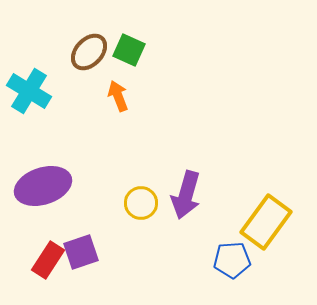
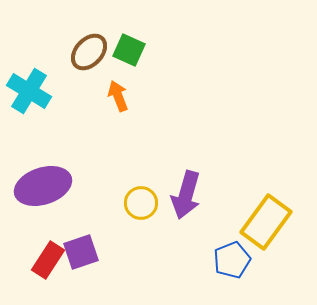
blue pentagon: rotated 18 degrees counterclockwise
